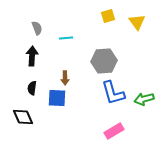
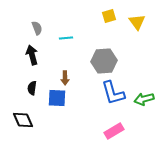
yellow square: moved 1 px right
black arrow: moved 1 px up; rotated 18 degrees counterclockwise
black diamond: moved 3 px down
